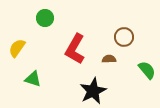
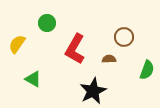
green circle: moved 2 px right, 5 px down
yellow semicircle: moved 4 px up
green semicircle: rotated 60 degrees clockwise
green triangle: rotated 12 degrees clockwise
